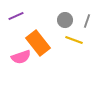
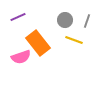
purple line: moved 2 px right, 1 px down
